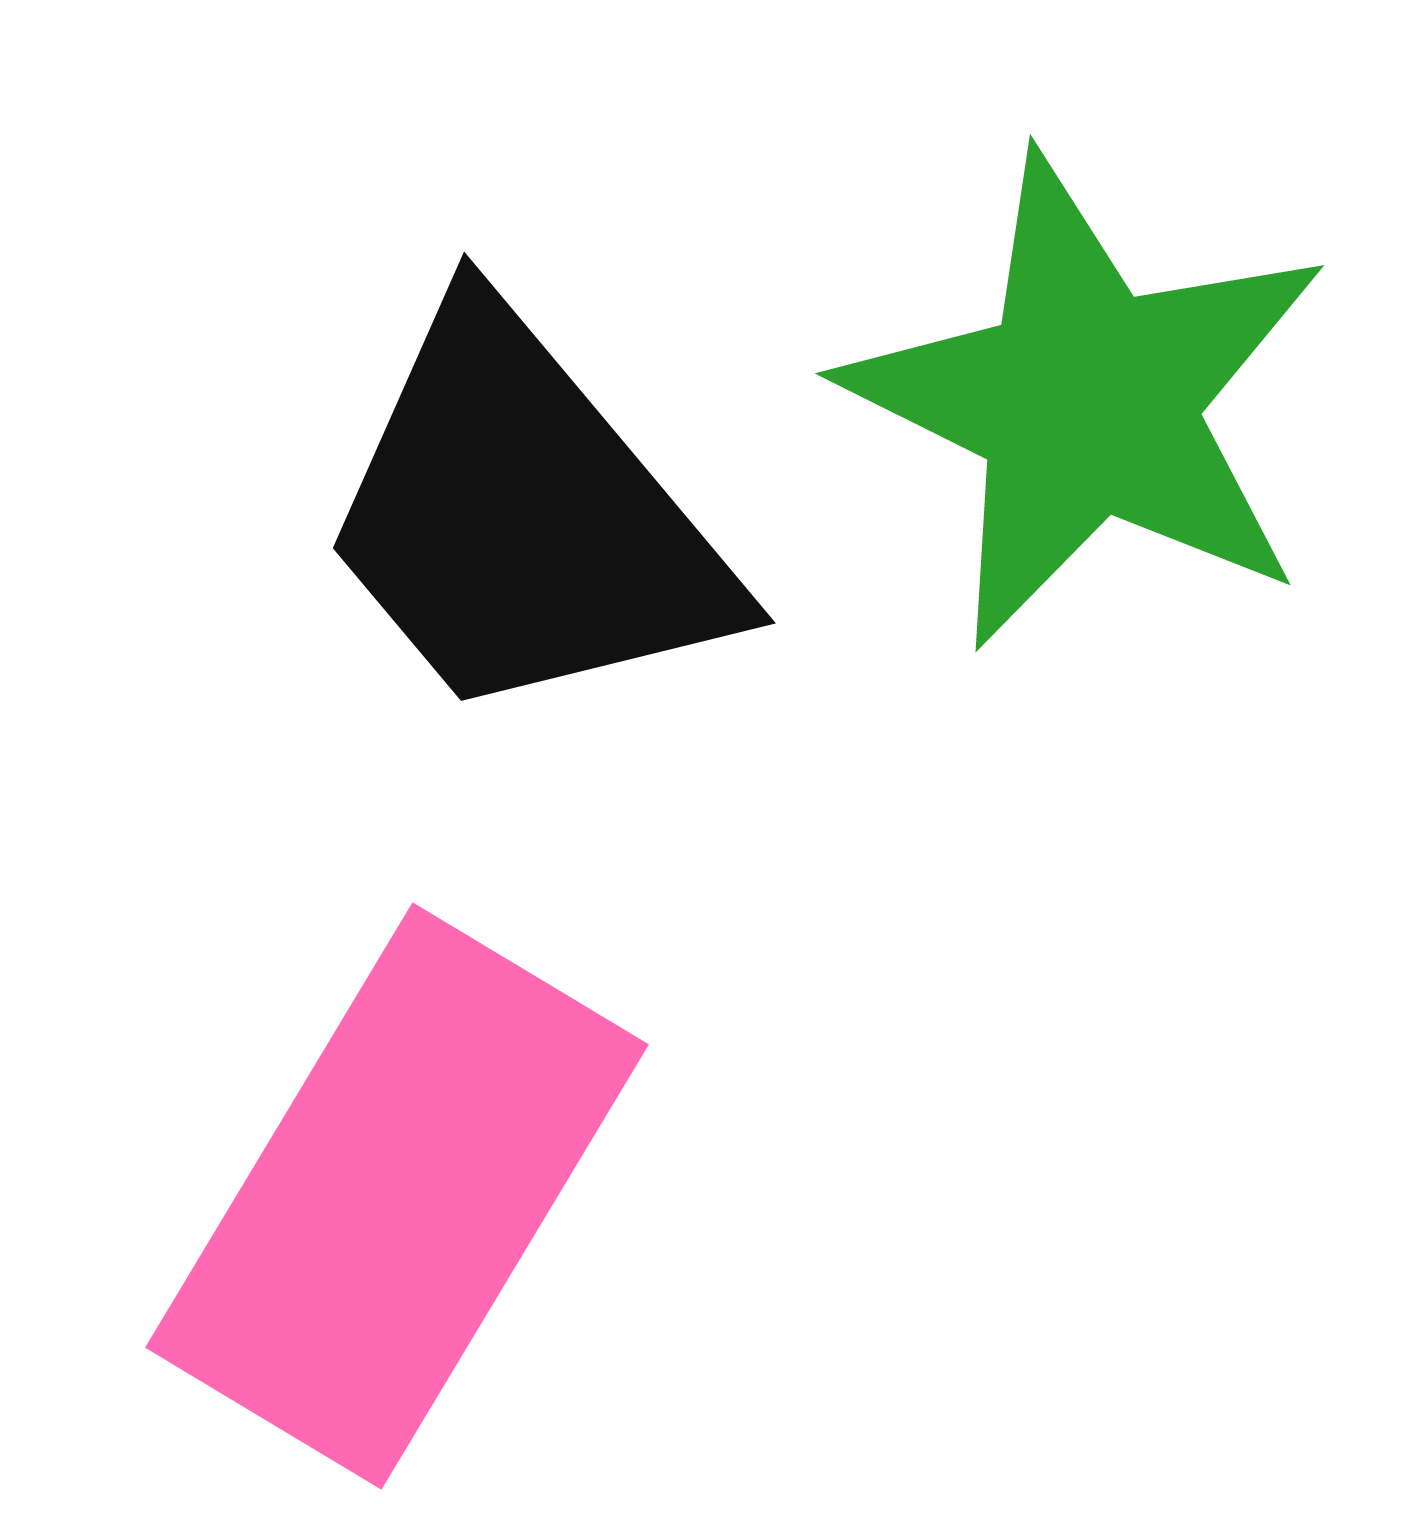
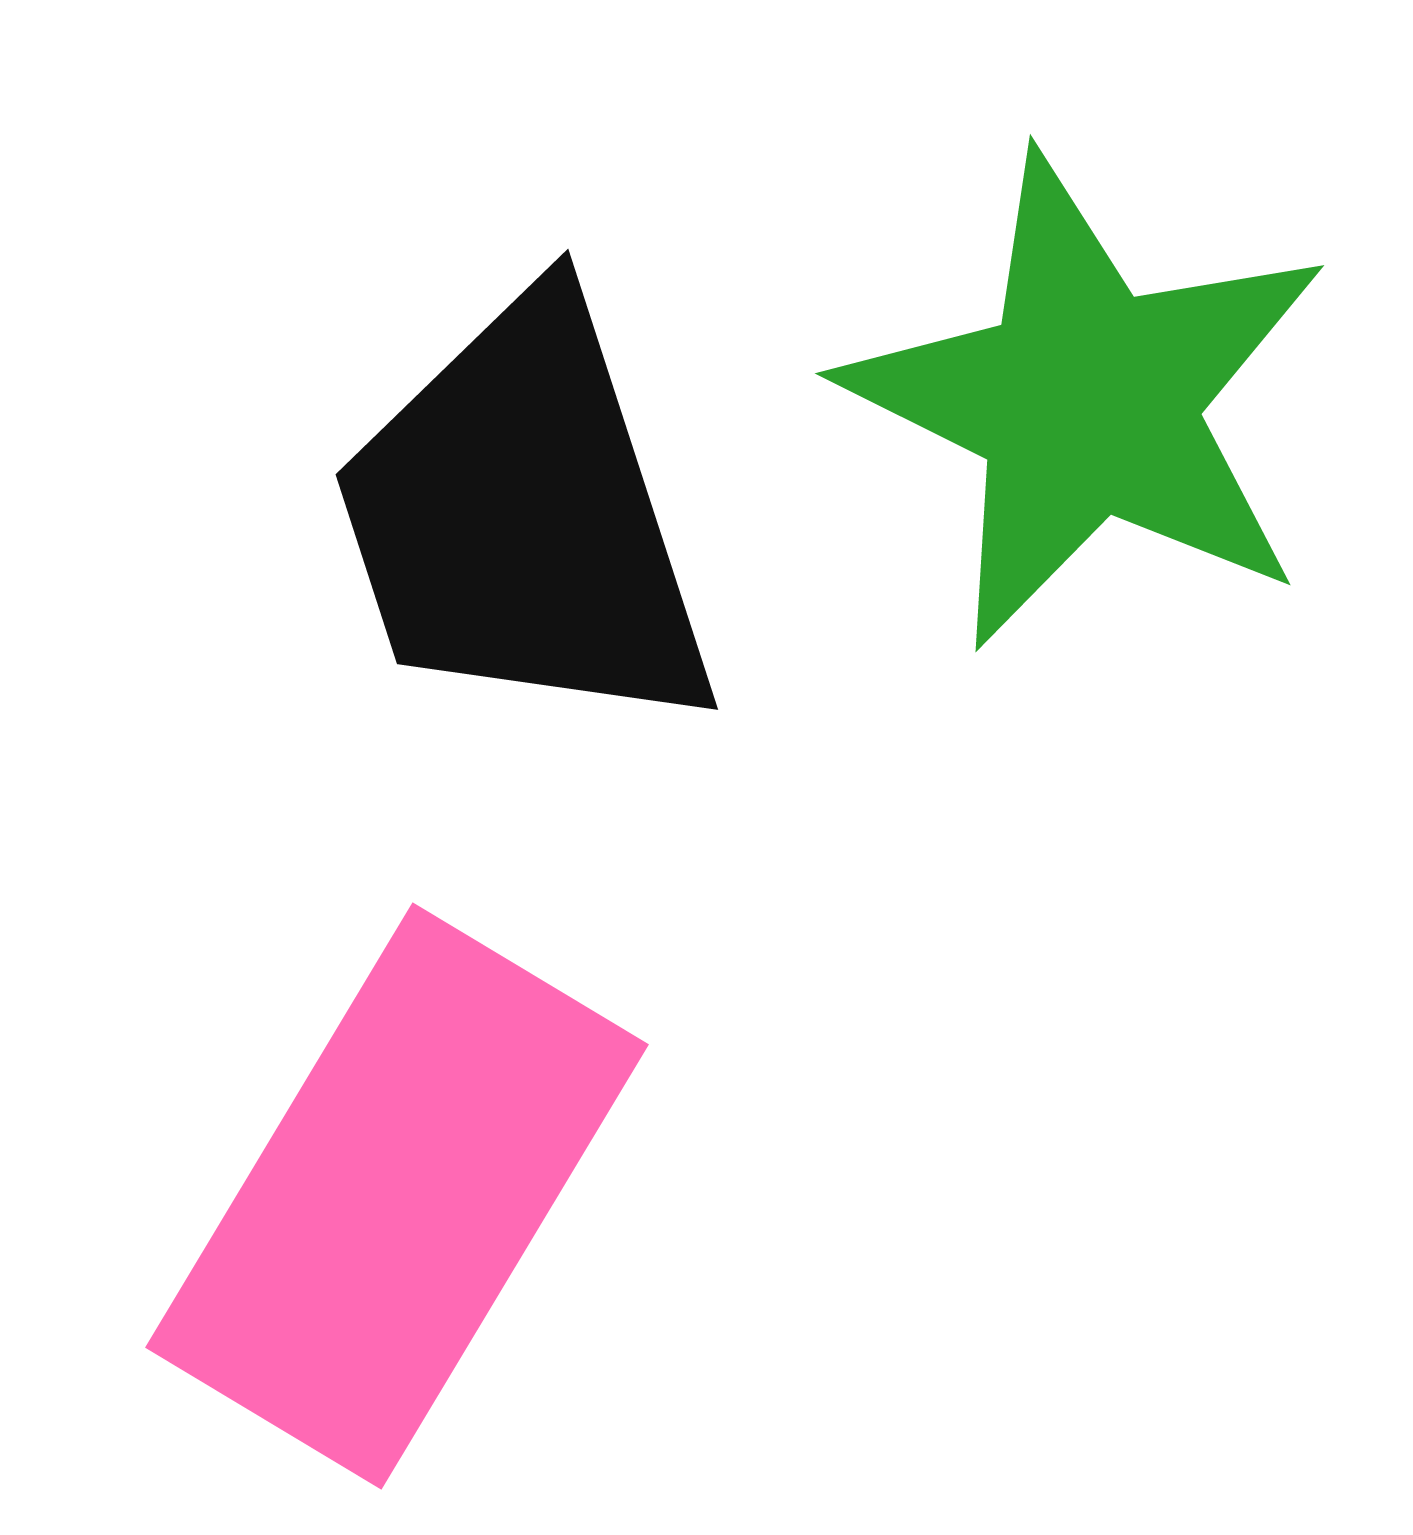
black trapezoid: rotated 22 degrees clockwise
